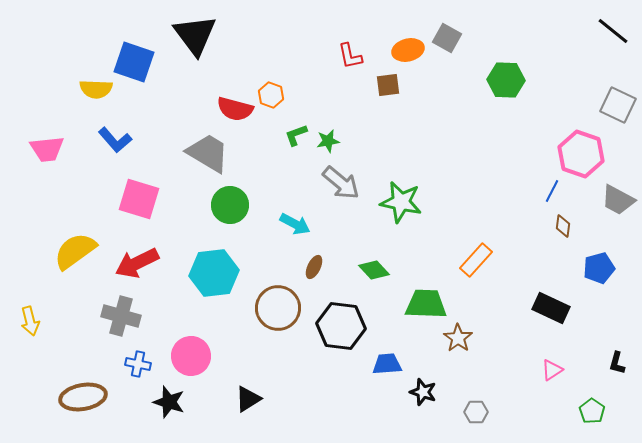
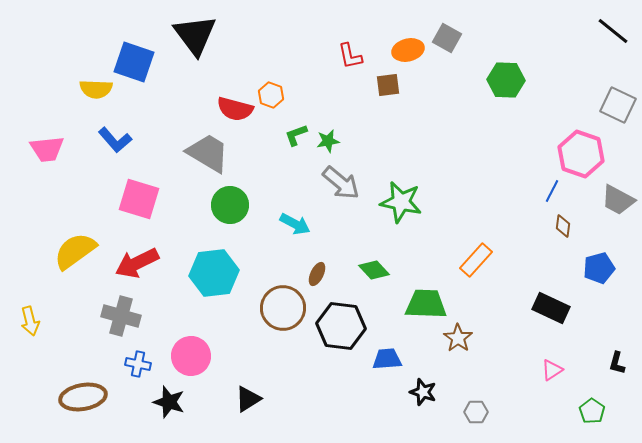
brown ellipse at (314, 267): moved 3 px right, 7 px down
brown circle at (278, 308): moved 5 px right
blue trapezoid at (387, 364): moved 5 px up
